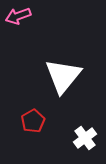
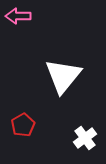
pink arrow: rotated 20 degrees clockwise
red pentagon: moved 10 px left, 4 px down
